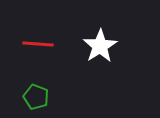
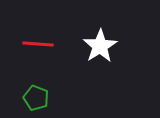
green pentagon: moved 1 px down
